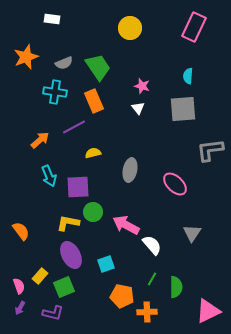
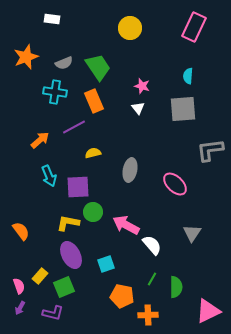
orange cross: moved 1 px right, 3 px down
